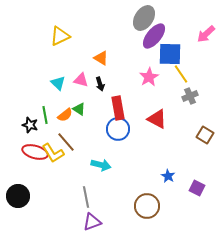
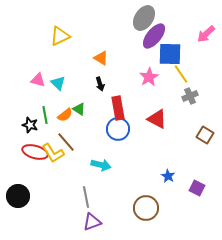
pink triangle: moved 43 px left
brown circle: moved 1 px left, 2 px down
